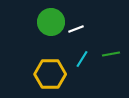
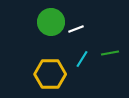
green line: moved 1 px left, 1 px up
